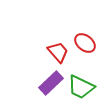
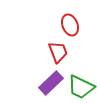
red ellipse: moved 15 px left, 18 px up; rotated 30 degrees clockwise
red trapezoid: rotated 20 degrees clockwise
